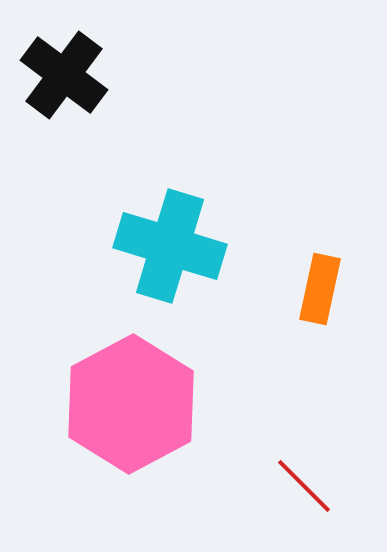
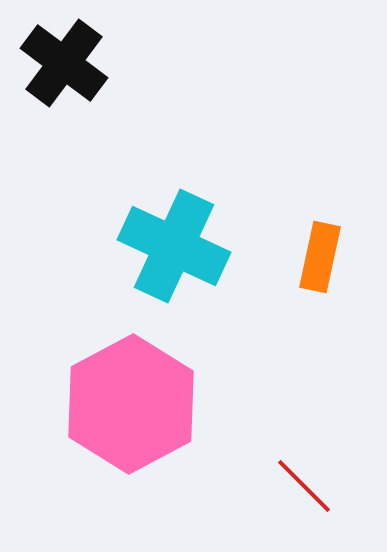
black cross: moved 12 px up
cyan cross: moved 4 px right; rotated 8 degrees clockwise
orange rectangle: moved 32 px up
